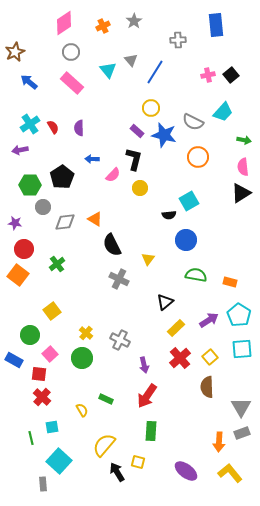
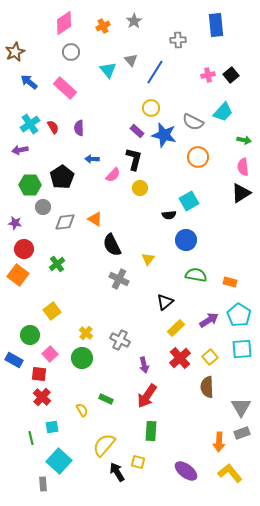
pink rectangle at (72, 83): moved 7 px left, 5 px down
